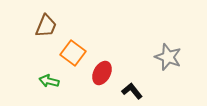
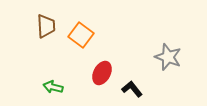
brown trapezoid: rotated 25 degrees counterclockwise
orange square: moved 8 px right, 18 px up
green arrow: moved 4 px right, 6 px down
black L-shape: moved 2 px up
